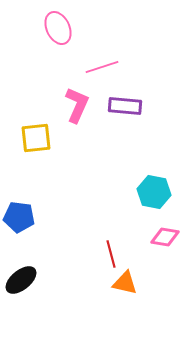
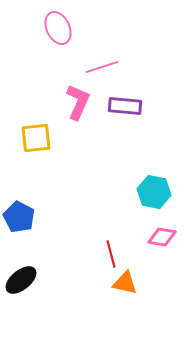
pink L-shape: moved 1 px right, 3 px up
blue pentagon: rotated 20 degrees clockwise
pink diamond: moved 3 px left
